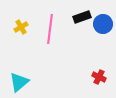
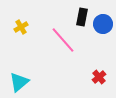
black rectangle: rotated 60 degrees counterclockwise
pink line: moved 13 px right, 11 px down; rotated 48 degrees counterclockwise
red cross: rotated 24 degrees clockwise
